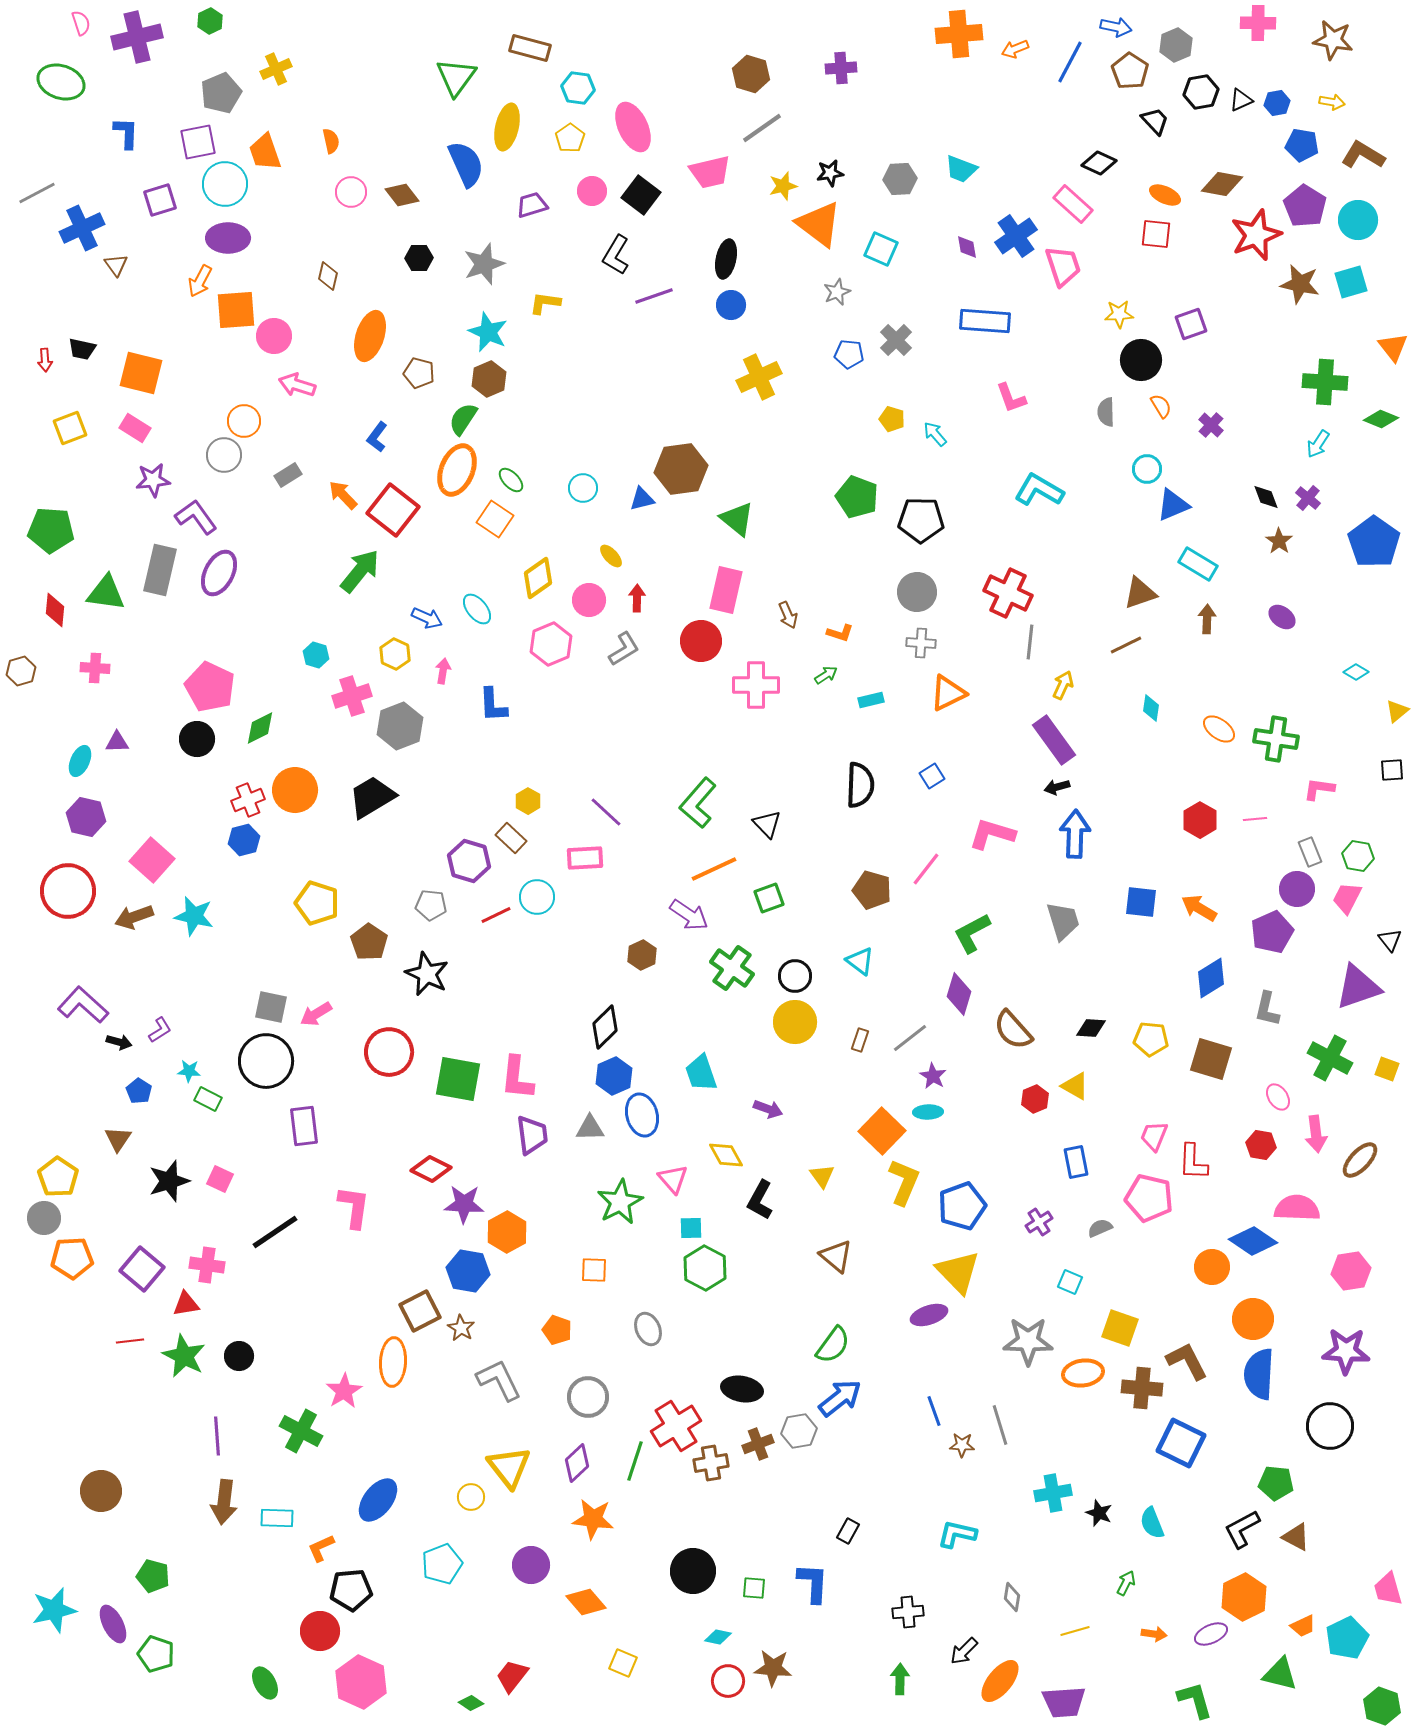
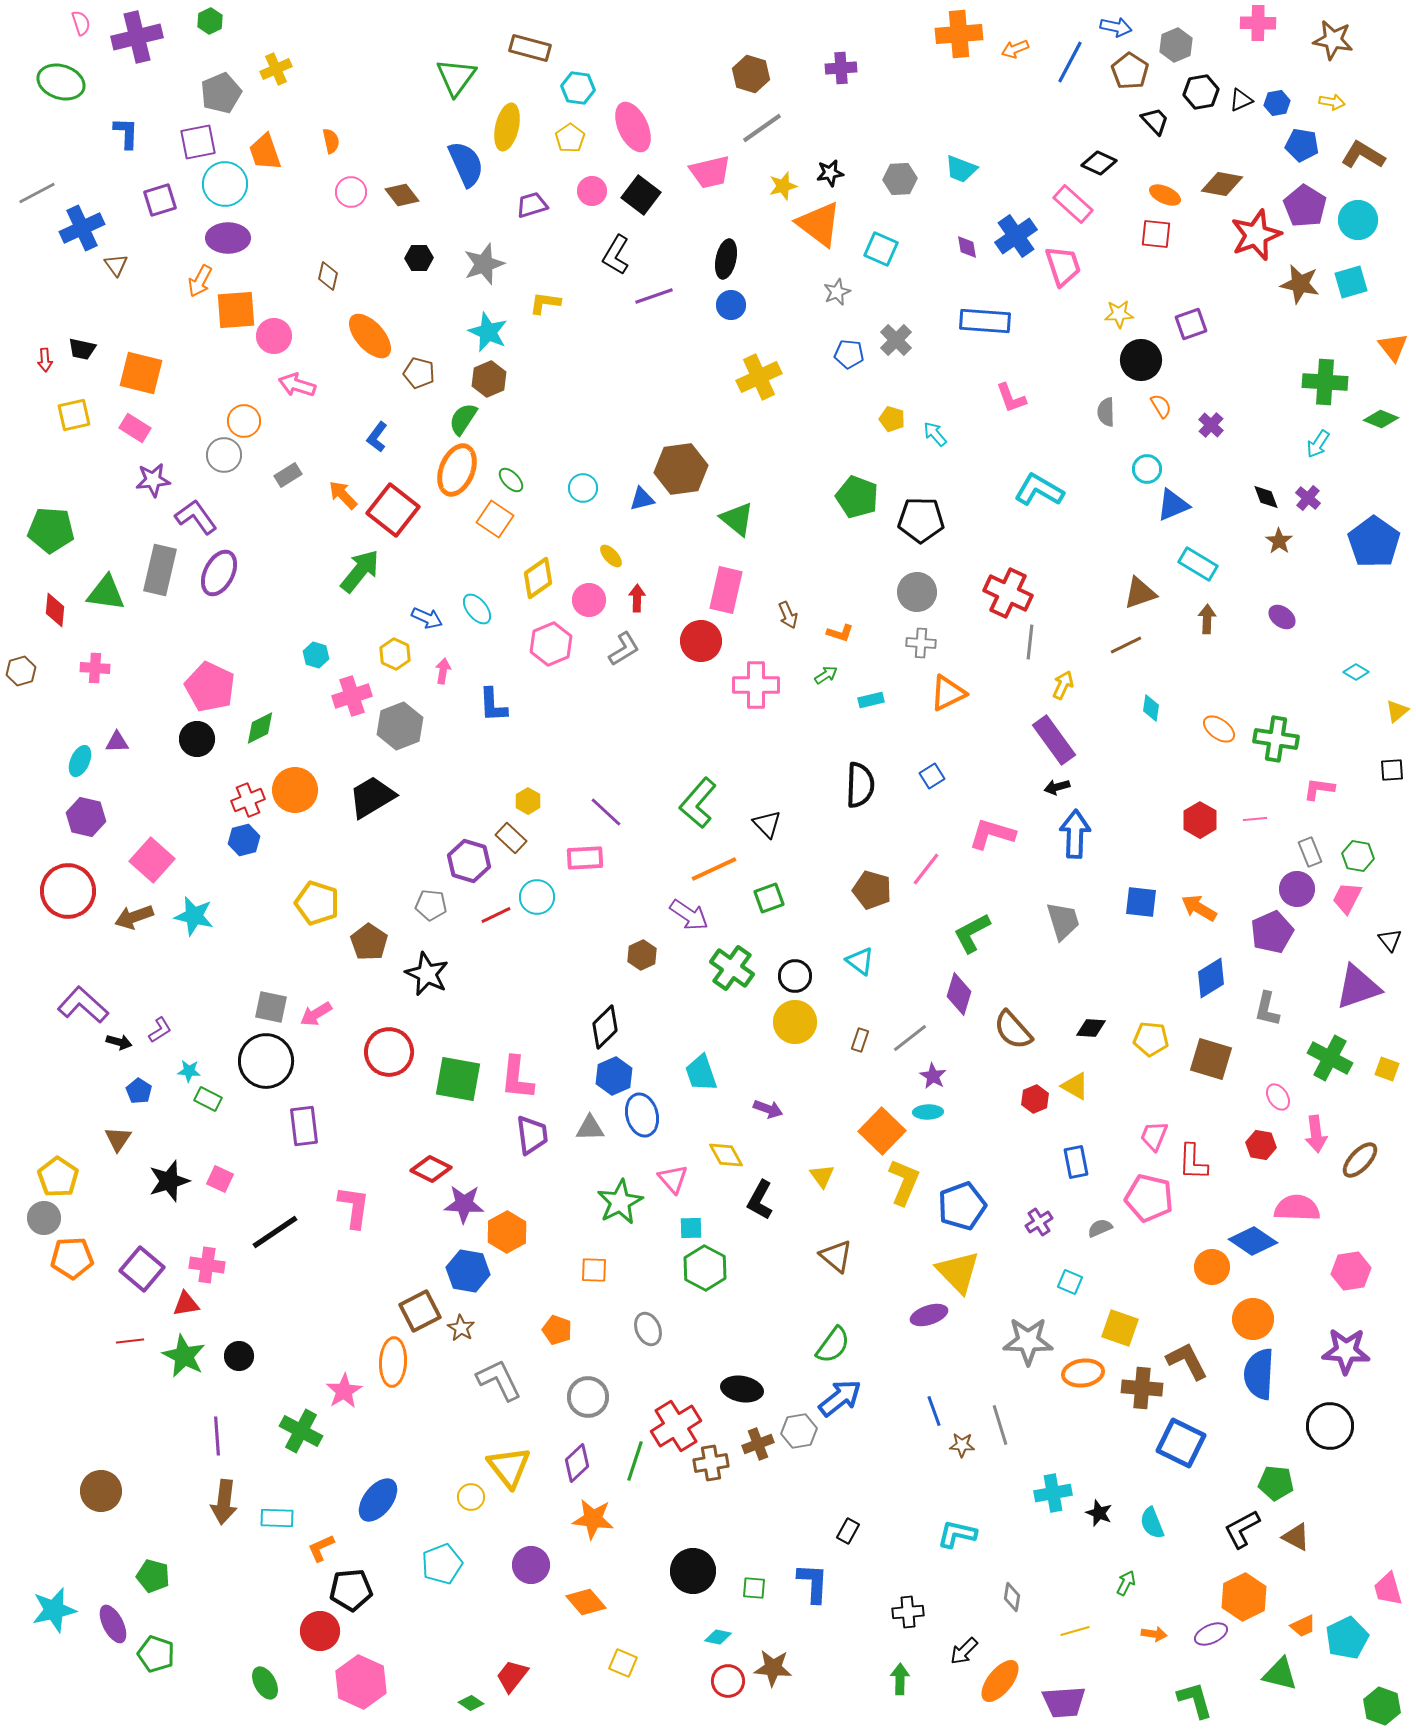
orange ellipse at (370, 336): rotated 60 degrees counterclockwise
yellow square at (70, 428): moved 4 px right, 13 px up; rotated 8 degrees clockwise
